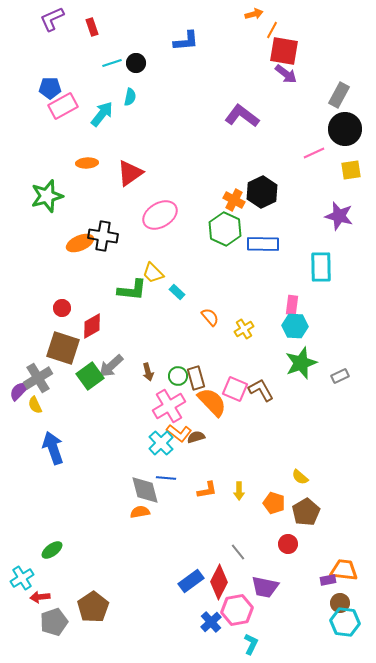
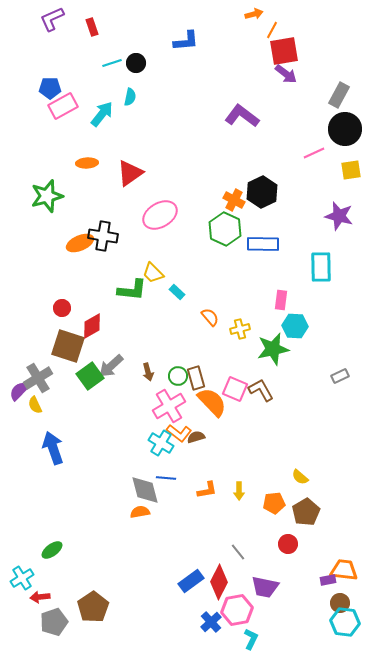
red square at (284, 51): rotated 20 degrees counterclockwise
pink rectangle at (292, 305): moved 11 px left, 5 px up
yellow cross at (244, 329): moved 4 px left; rotated 18 degrees clockwise
brown square at (63, 348): moved 5 px right, 2 px up
green star at (301, 363): moved 28 px left, 14 px up; rotated 8 degrees clockwise
cyan cross at (161, 443): rotated 15 degrees counterclockwise
orange pentagon at (274, 503): rotated 25 degrees counterclockwise
cyan L-shape at (251, 644): moved 5 px up
